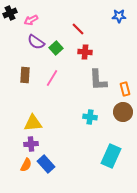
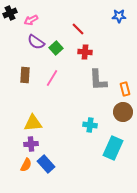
cyan cross: moved 8 px down
cyan rectangle: moved 2 px right, 8 px up
